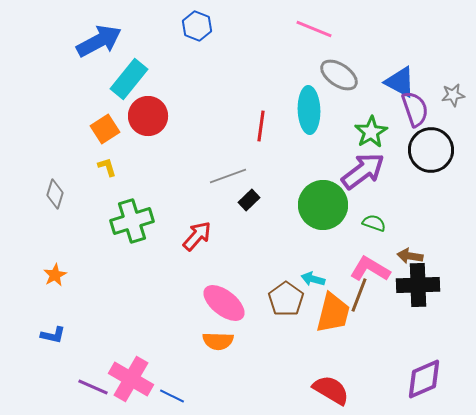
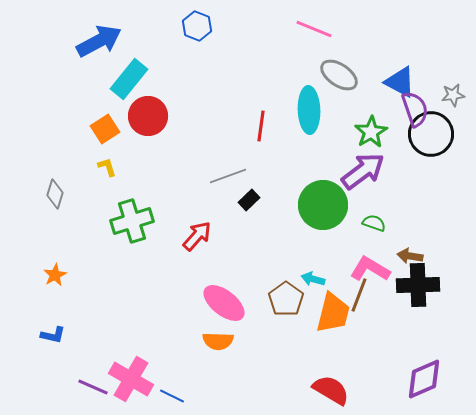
black circle: moved 16 px up
